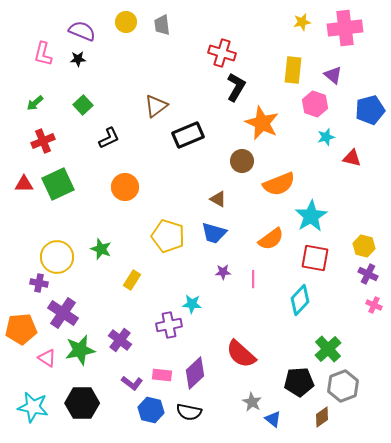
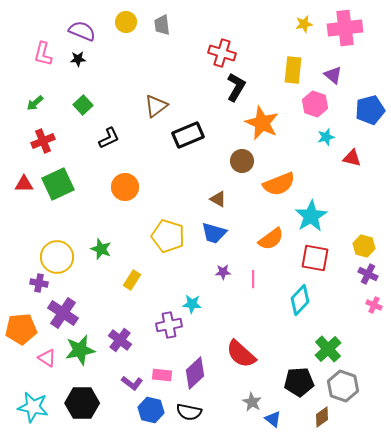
yellow star at (302, 22): moved 2 px right, 2 px down
gray hexagon at (343, 386): rotated 20 degrees counterclockwise
